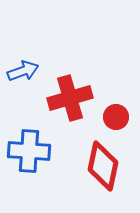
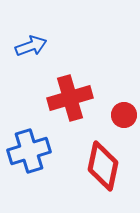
blue arrow: moved 8 px right, 25 px up
red circle: moved 8 px right, 2 px up
blue cross: rotated 21 degrees counterclockwise
